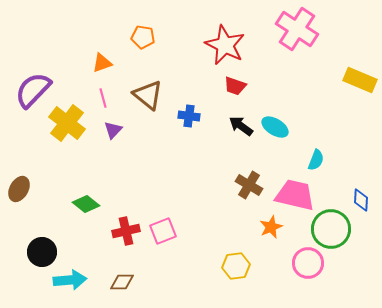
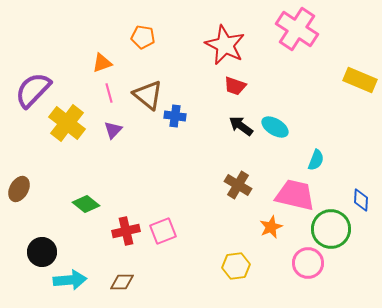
pink line: moved 6 px right, 5 px up
blue cross: moved 14 px left
brown cross: moved 11 px left
